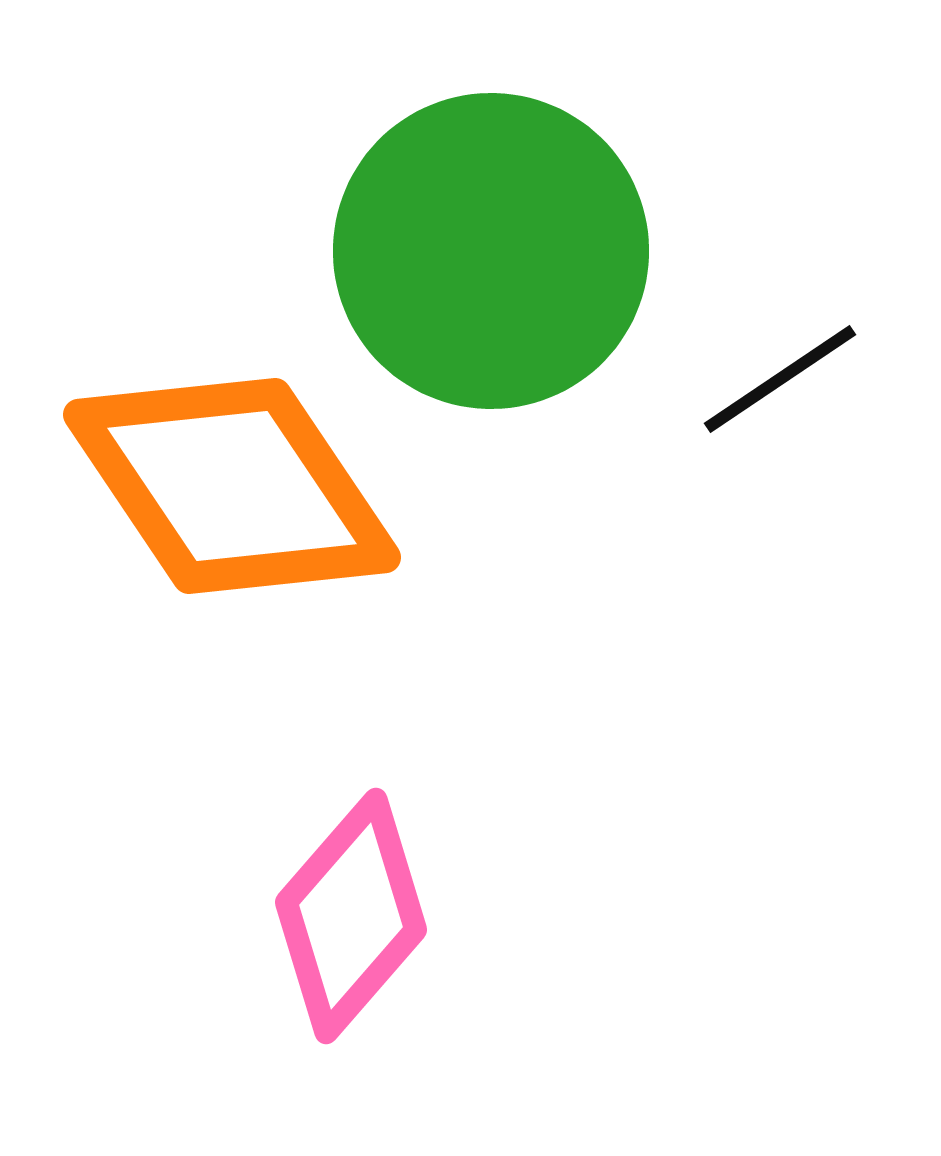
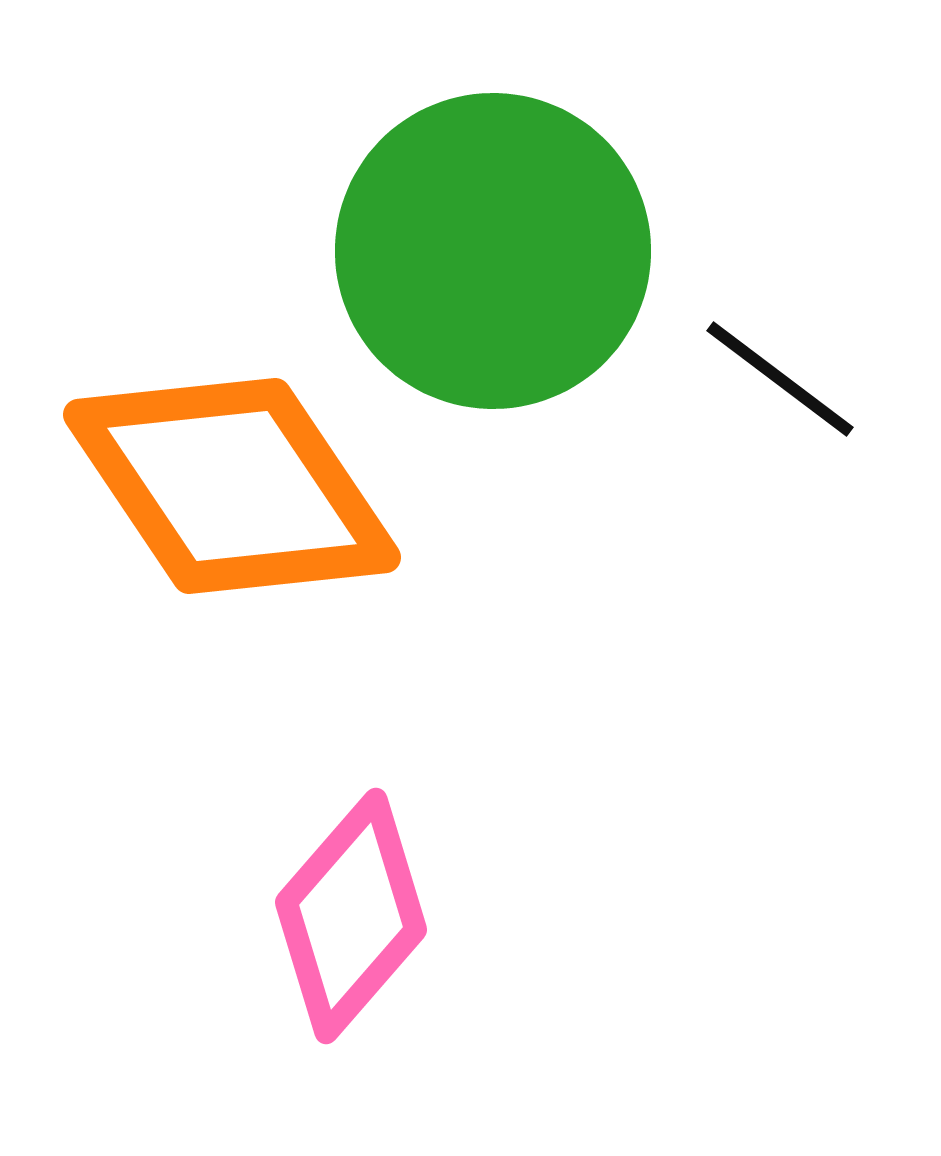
green circle: moved 2 px right
black line: rotated 71 degrees clockwise
